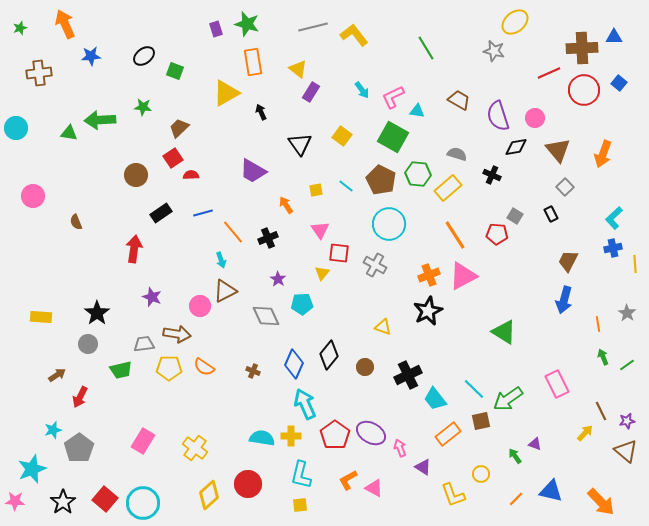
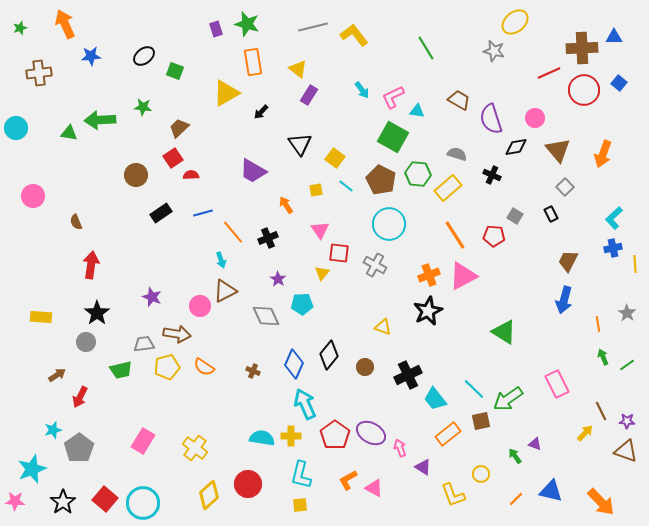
purple rectangle at (311, 92): moved 2 px left, 3 px down
black arrow at (261, 112): rotated 112 degrees counterclockwise
purple semicircle at (498, 116): moved 7 px left, 3 px down
yellow square at (342, 136): moved 7 px left, 22 px down
red pentagon at (497, 234): moved 3 px left, 2 px down
red arrow at (134, 249): moved 43 px left, 16 px down
gray circle at (88, 344): moved 2 px left, 2 px up
yellow pentagon at (169, 368): moved 2 px left, 1 px up; rotated 15 degrees counterclockwise
purple star at (627, 421): rotated 14 degrees clockwise
brown triangle at (626, 451): rotated 20 degrees counterclockwise
